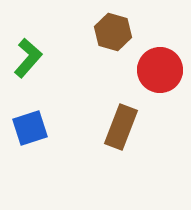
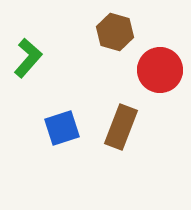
brown hexagon: moved 2 px right
blue square: moved 32 px right
